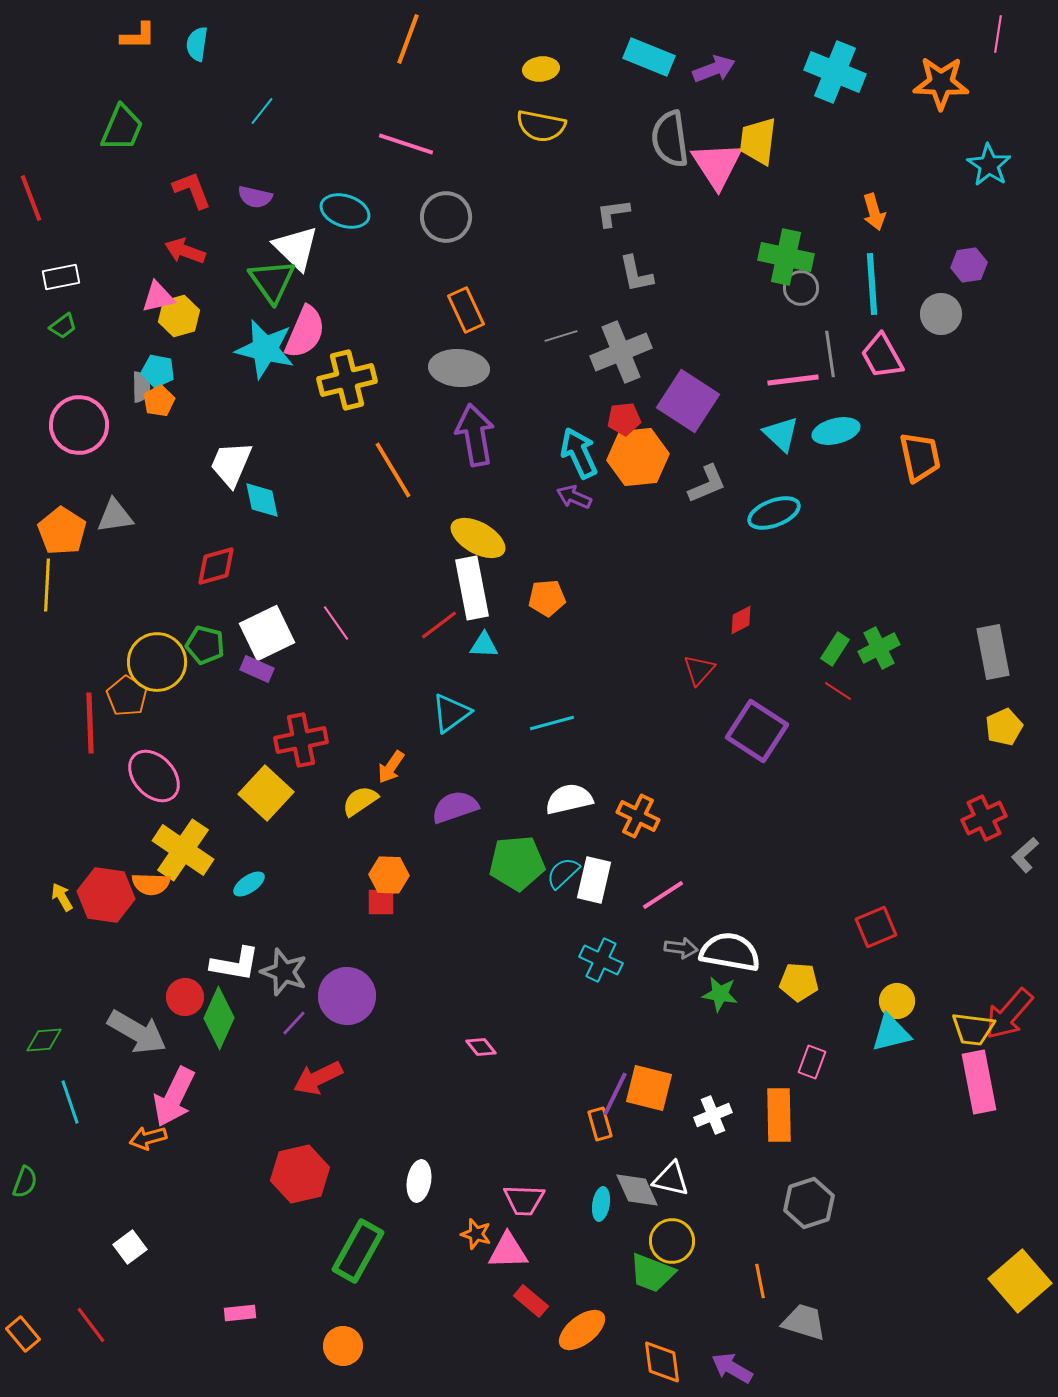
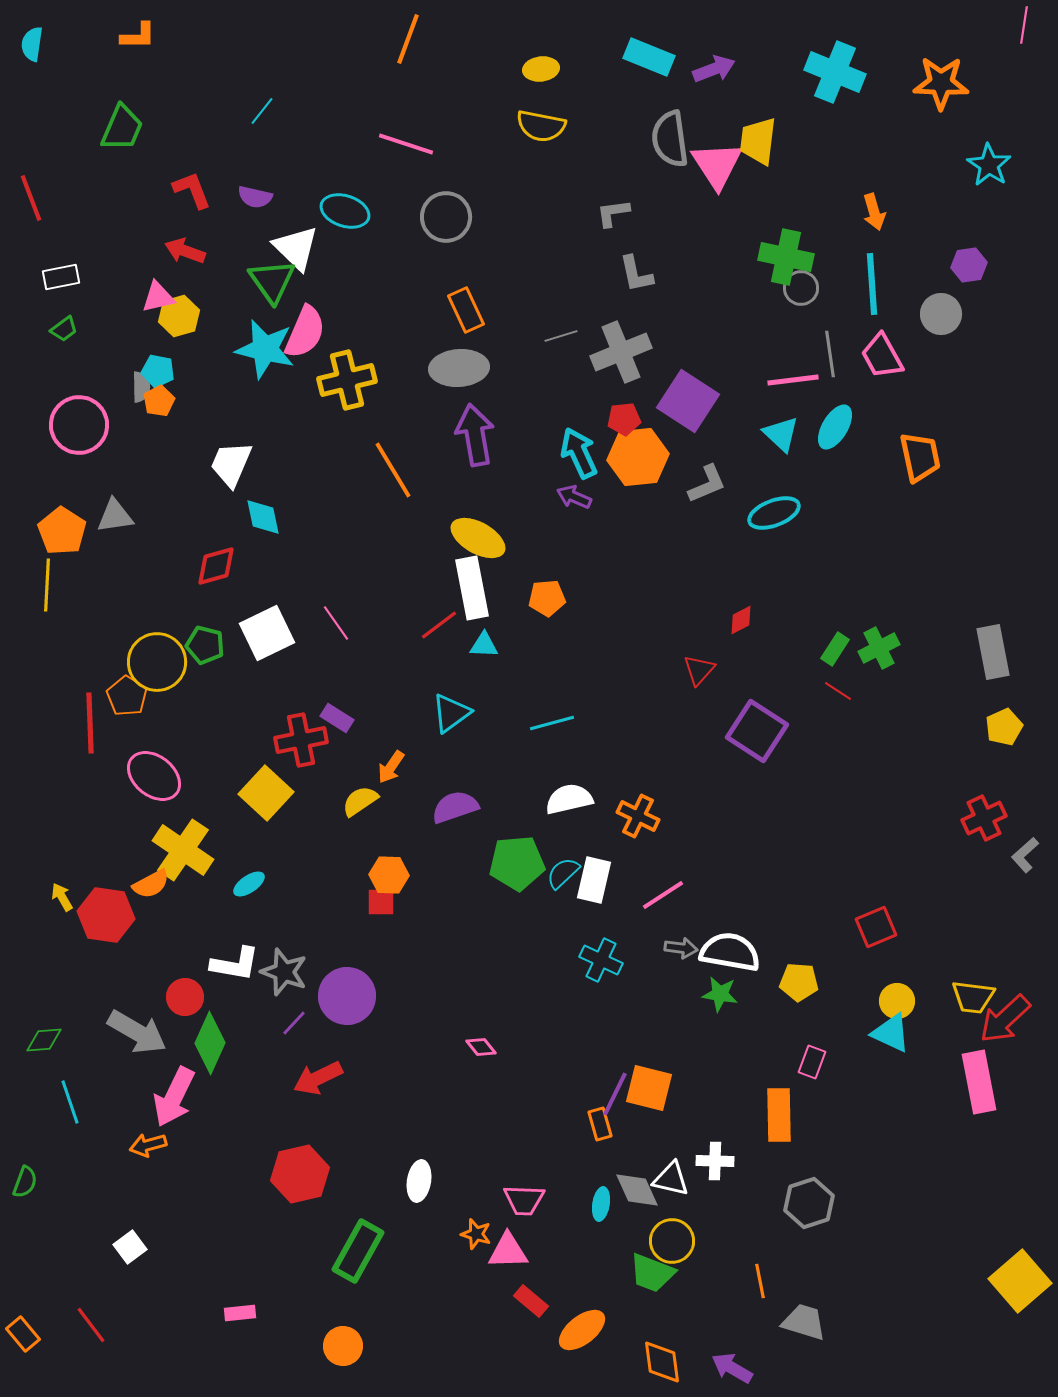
pink line at (998, 34): moved 26 px right, 9 px up
cyan semicircle at (197, 44): moved 165 px left
green trapezoid at (63, 326): moved 1 px right, 3 px down
gray ellipse at (459, 368): rotated 8 degrees counterclockwise
cyan ellipse at (836, 431): moved 1 px left, 4 px up; rotated 45 degrees counterclockwise
cyan diamond at (262, 500): moved 1 px right, 17 px down
purple rectangle at (257, 669): moved 80 px right, 49 px down; rotated 8 degrees clockwise
pink ellipse at (154, 776): rotated 8 degrees counterclockwise
orange semicircle at (151, 884): rotated 30 degrees counterclockwise
red hexagon at (106, 895): moved 20 px down
red arrow at (1009, 1014): moved 4 px left, 5 px down; rotated 6 degrees clockwise
green diamond at (219, 1018): moved 9 px left, 25 px down
yellow trapezoid at (973, 1029): moved 32 px up
cyan triangle at (891, 1033): rotated 39 degrees clockwise
white cross at (713, 1115): moved 2 px right, 46 px down; rotated 24 degrees clockwise
orange arrow at (148, 1138): moved 7 px down
